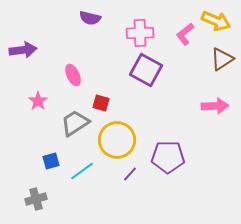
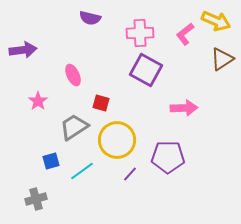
pink arrow: moved 31 px left, 2 px down
gray trapezoid: moved 1 px left, 4 px down
